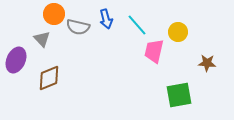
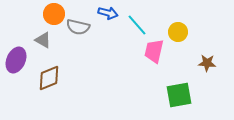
blue arrow: moved 2 px right, 6 px up; rotated 60 degrees counterclockwise
gray triangle: moved 1 px right, 1 px down; rotated 18 degrees counterclockwise
